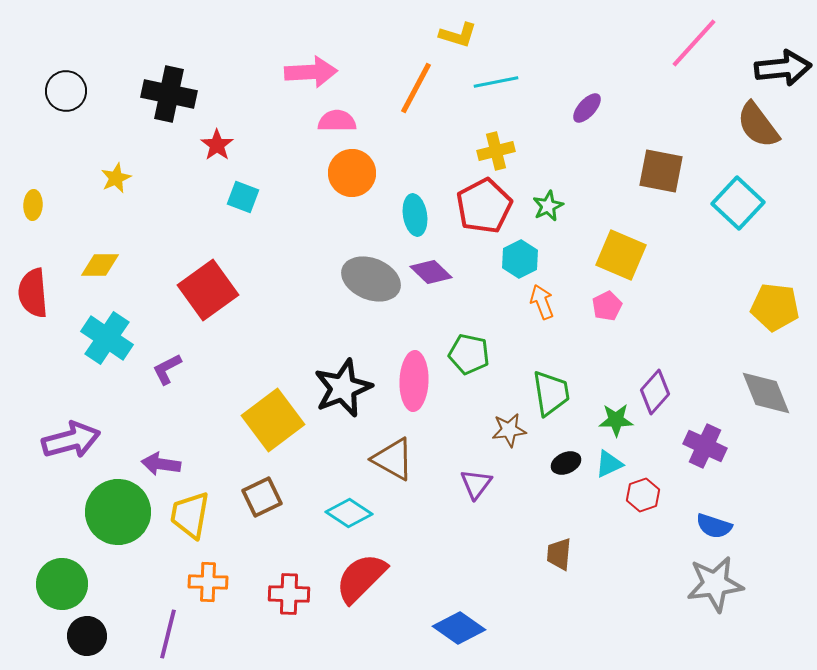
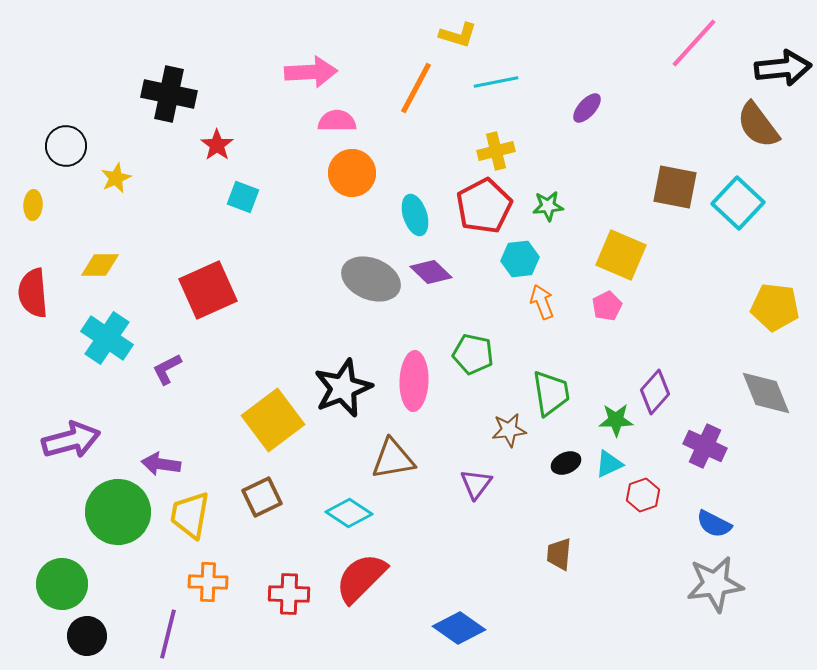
black circle at (66, 91): moved 55 px down
brown square at (661, 171): moved 14 px right, 16 px down
green star at (548, 206): rotated 20 degrees clockwise
cyan ellipse at (415, 215): rotated 9 degrees counterclockwise
cyan hexagon at (520, 259): rotated 21 degrees clockwise
red square at (208, 290): rotated 12 degrees clockwise
green pentagon at (469, 354): moved 4 px right
brown triangle at (393, 459): rotated 39 degrees counterclockwise
blue semicircle at (714, 526): moved 2 px up; rotated 9 degrees clockwise
